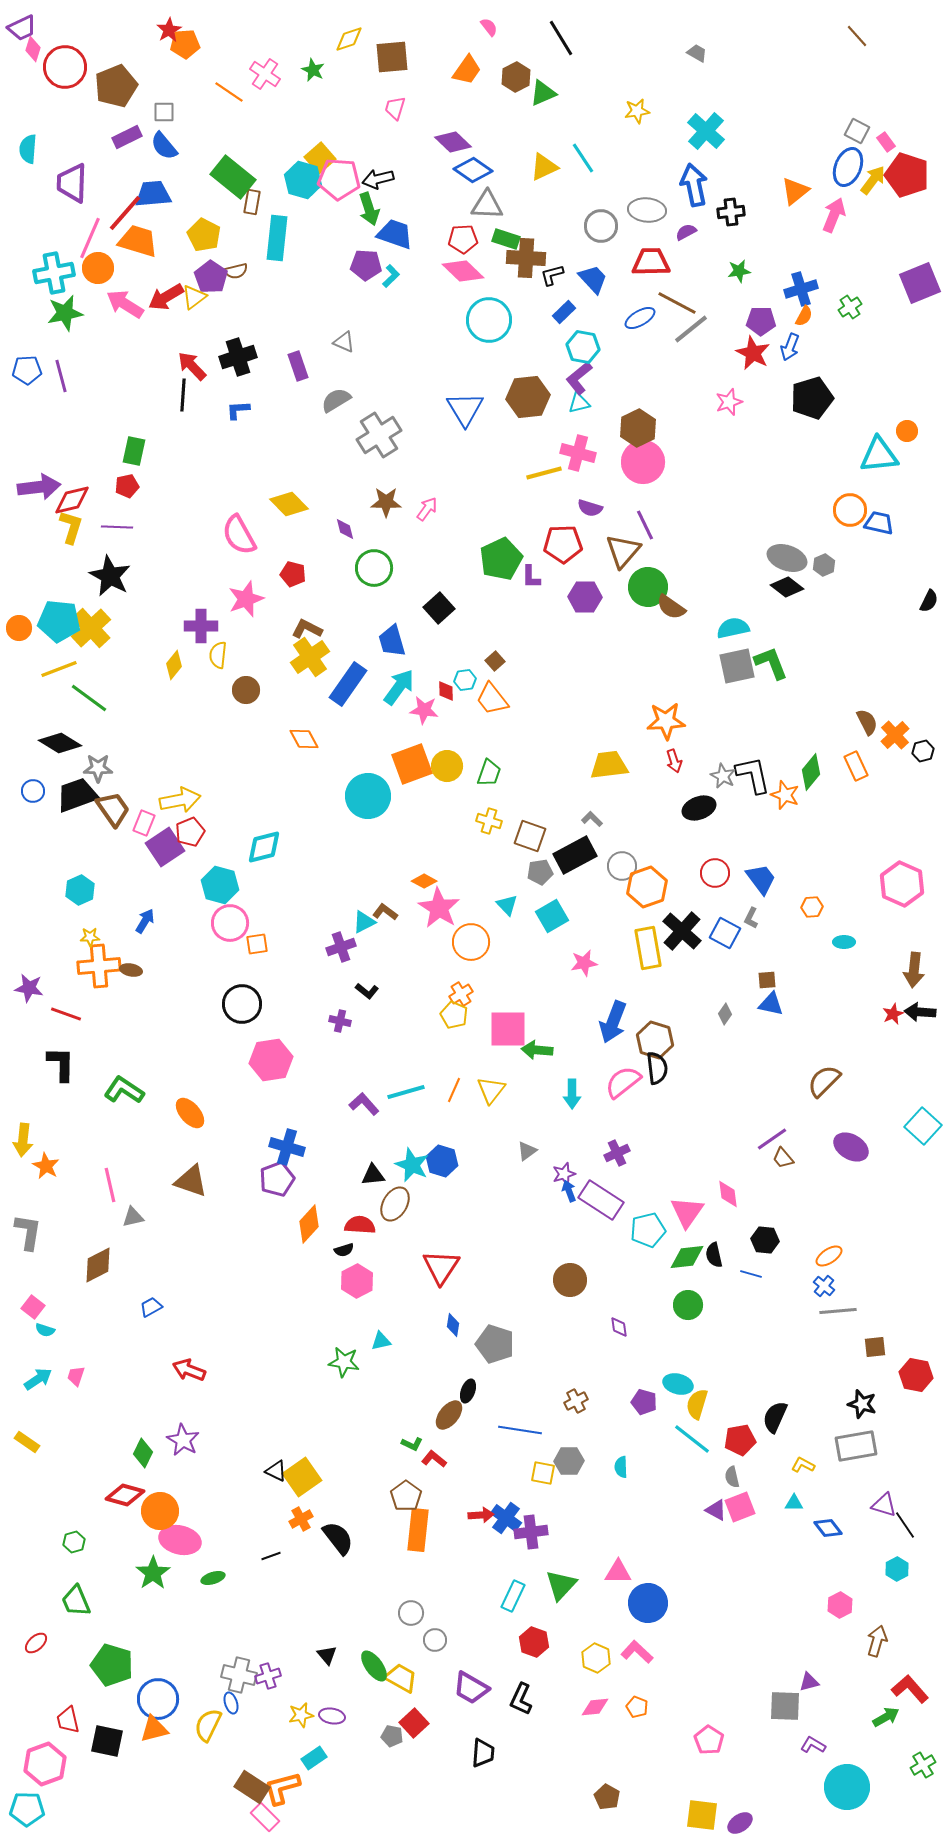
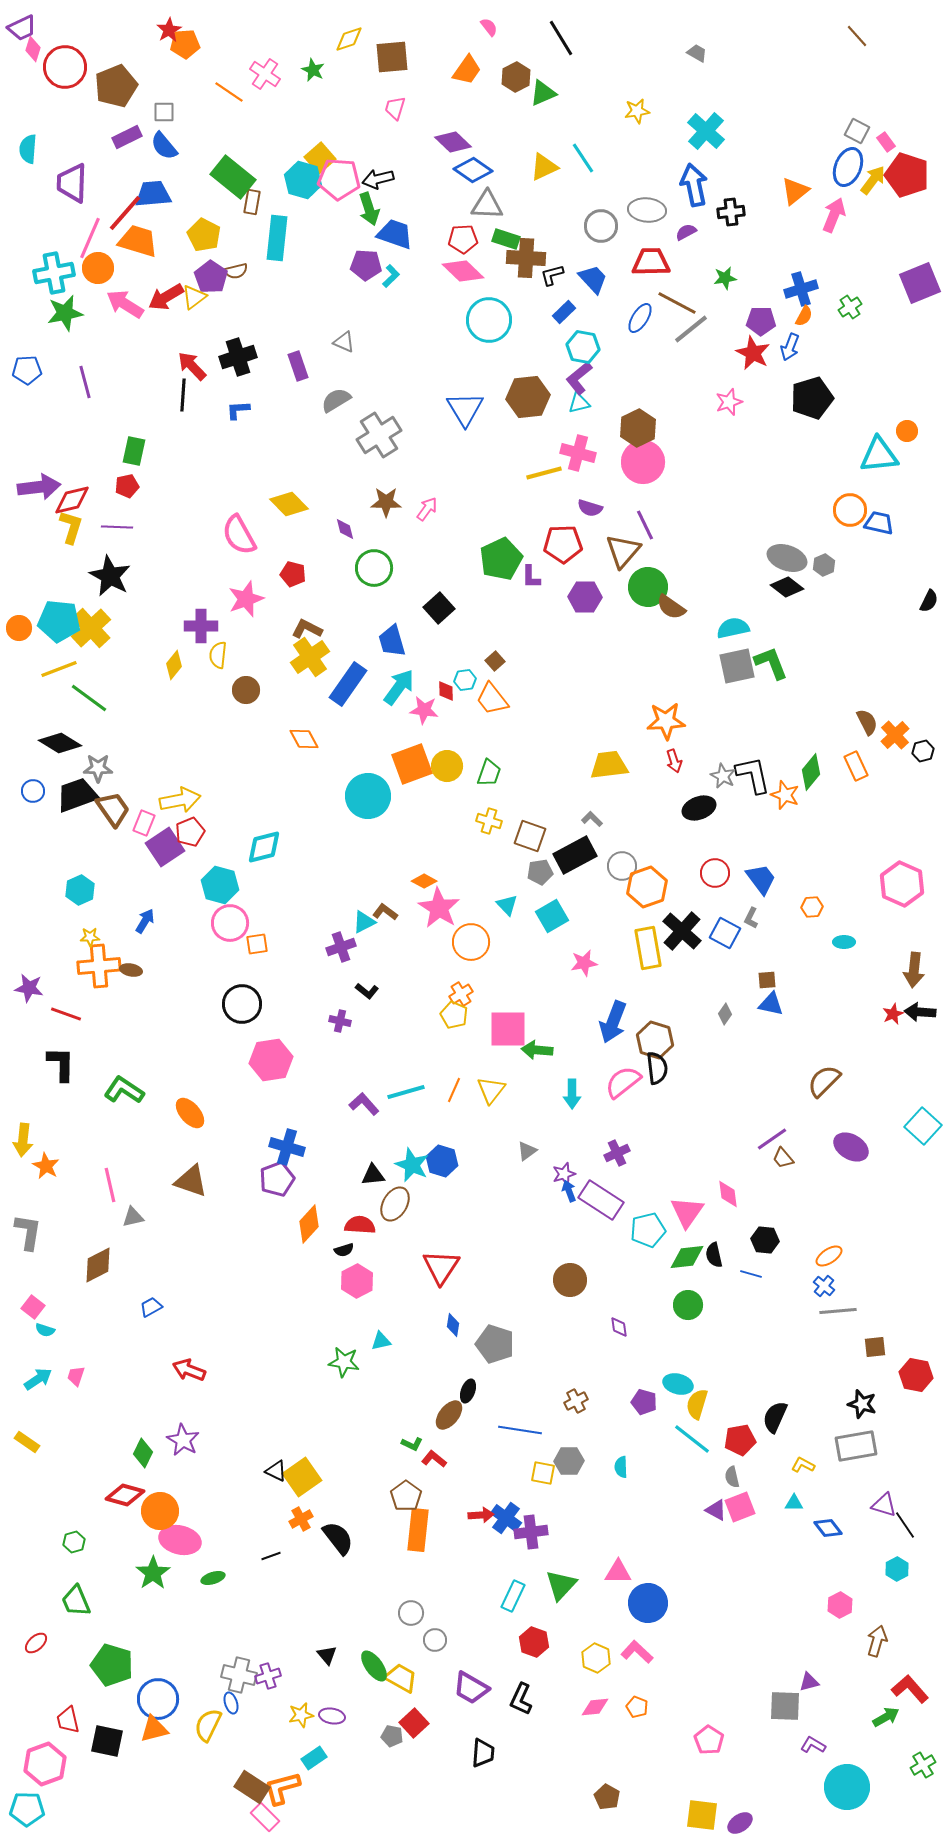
green star at (739, 271): moved 14 px left, 7 px down
blue ellipse at (640, 318): rotated 28 degrees counterclockwise
purple line at (61, 376): moved 24 px right, 6 px down
